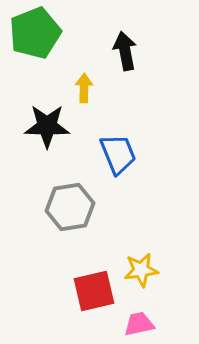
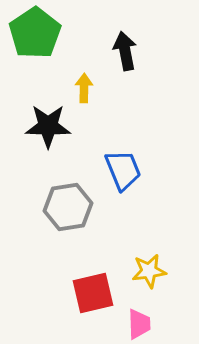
green pentagon: rotated 12 degrees counterclockwise
black star: moved 1 px right
blue trapezoid: moved 5 px right, 16 px down
gray hexagon: moved 2 px left
yellow star: moved 8 px right, 1 px down
red square: moved 1 px left, 2 px down
pink trapezoid: rotated 100 degrees clockwise
